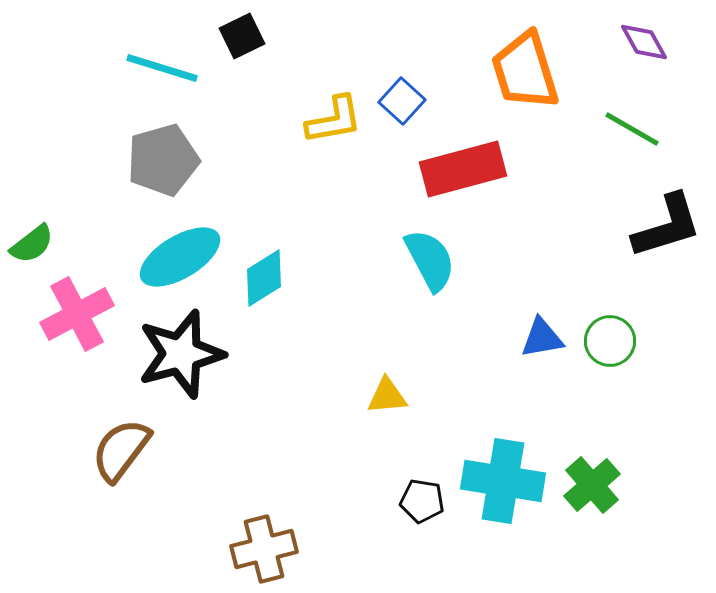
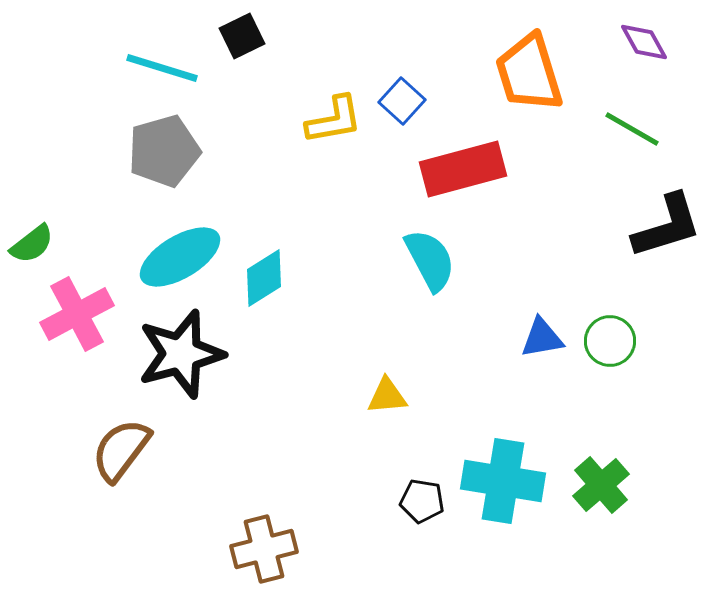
orange trapezoid: moved 4 px right, 2 px down
gray pentagon: moved 1 px right, 9 px up
green cross: moved 9 px right
